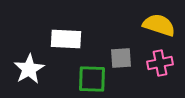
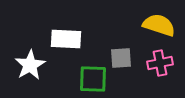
white star: moved 1 px right, 4 px up
green square: moved 1 px right
